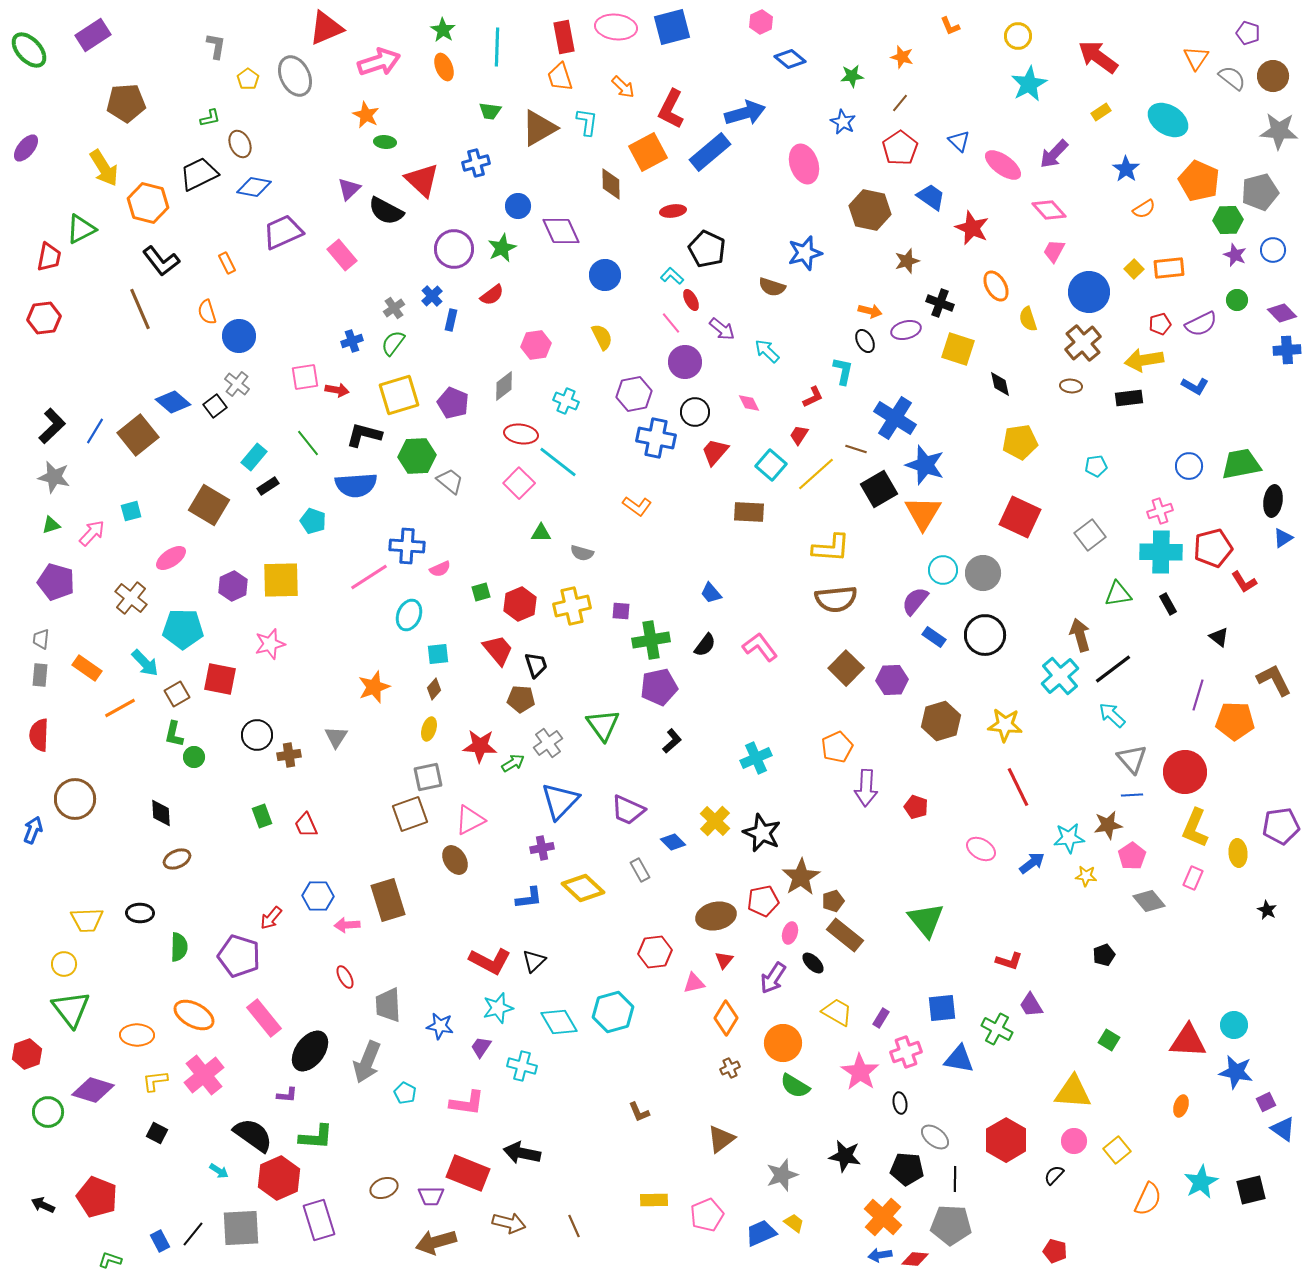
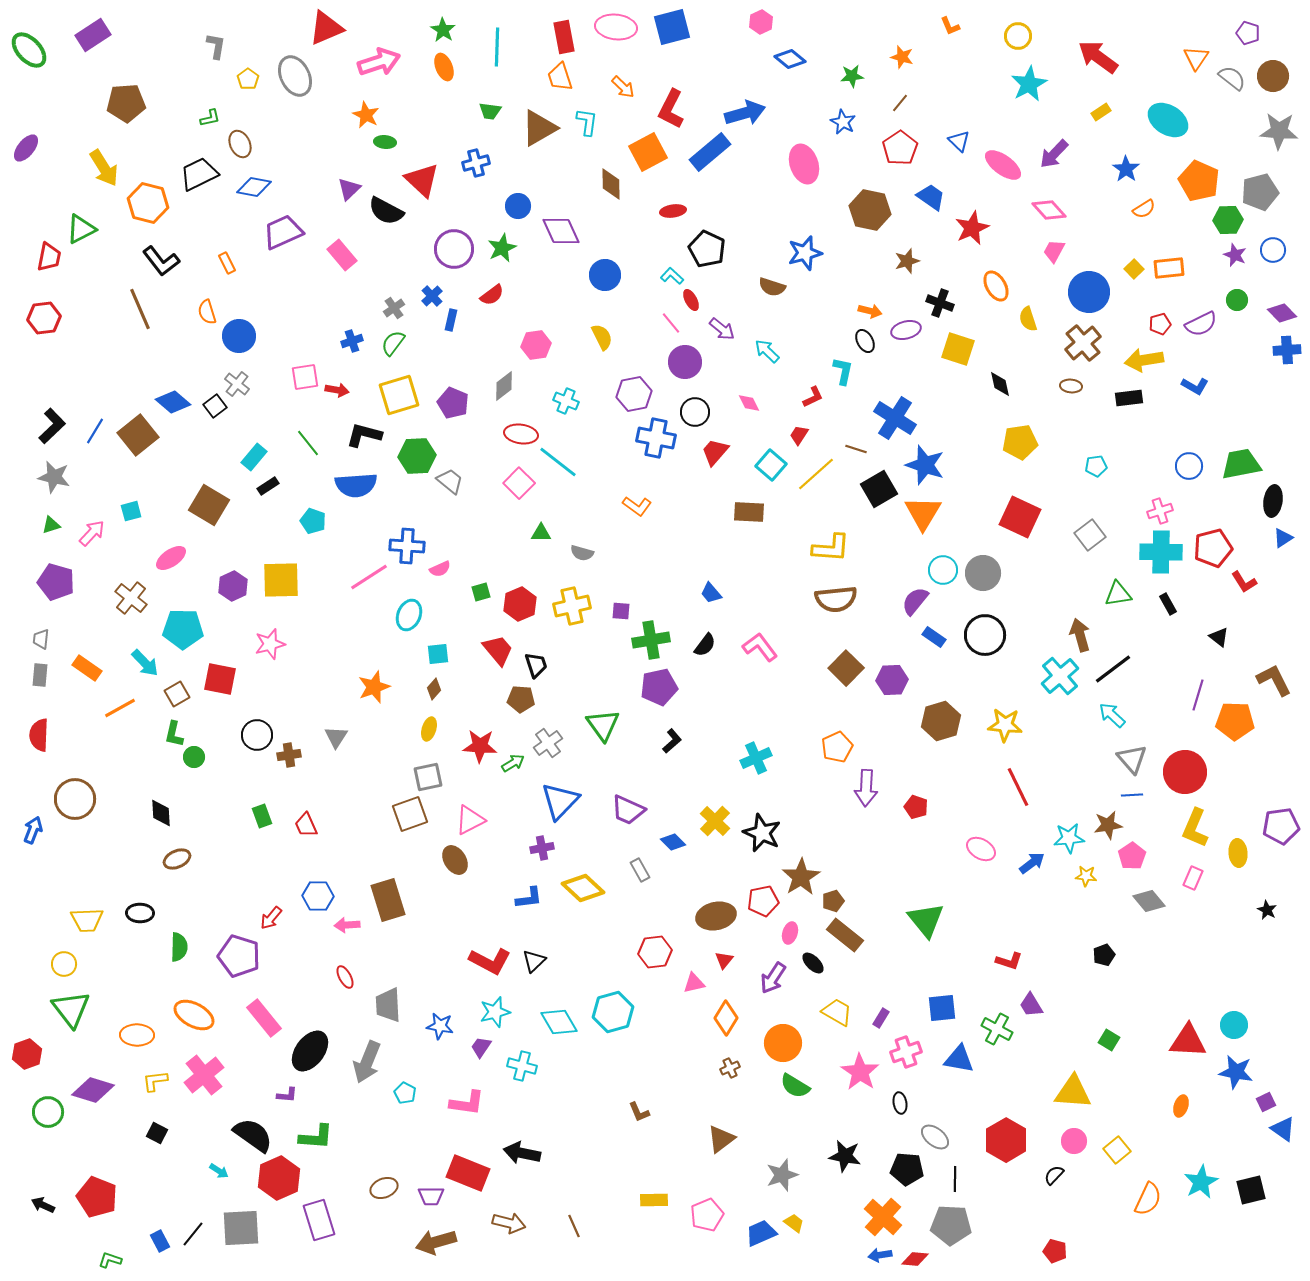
red star at (972, 228): rotated 24 degrees clockwise
cyan star at (498, 1008): moved 3 px left, 4 px down
